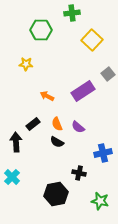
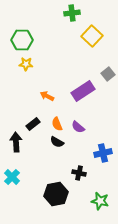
green hexagon: moved 19 px left, 10 px down
yellow square: moved 4 px up
